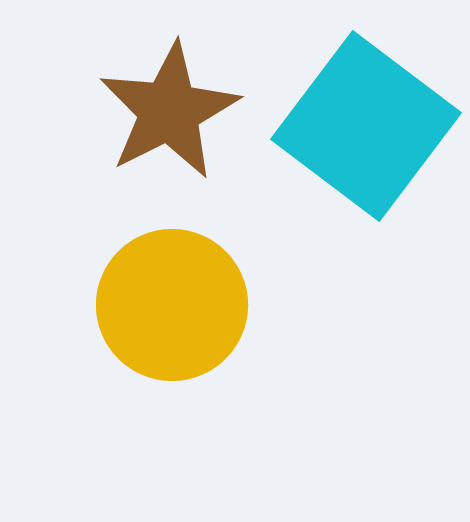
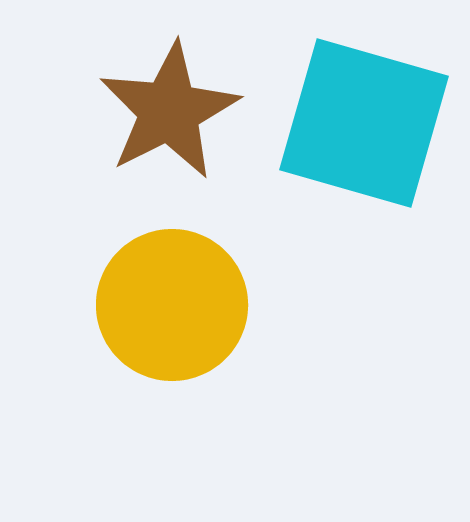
cyan square: moved 2 px left, 3 px up; rotated 21 degrees counterclockwise
